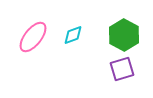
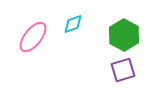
cyan diamond: moved 11 px up
purple square: moved 1 px right, 1 px down
